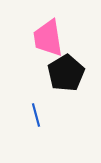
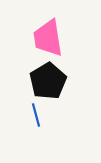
black pentagon: moved 18 px left, 8 px down
